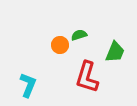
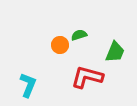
red L-shape: rotated 88 degrees clockwise
